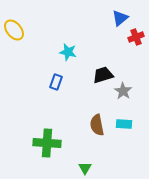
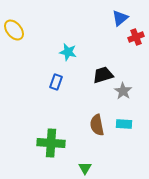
green cross: moved 4 px right
